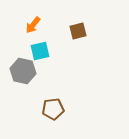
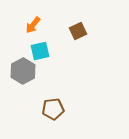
brown square: rotated 12 degrees counterclockwise
gray hexagon: rotated 20 degrees clockwise
